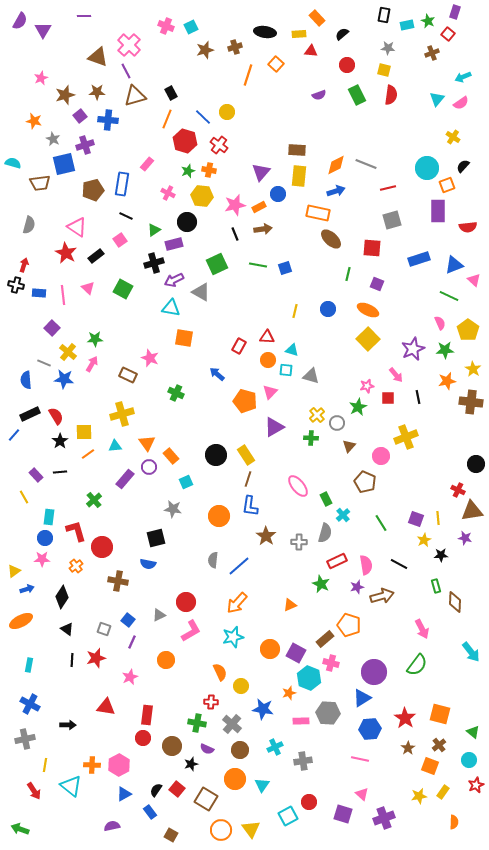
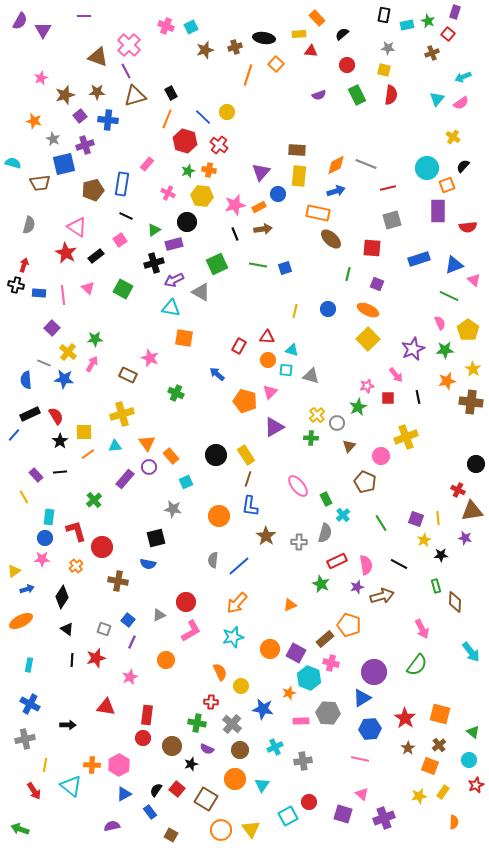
black ellipse at (265, 32): moved 1 px left, 6 px down
